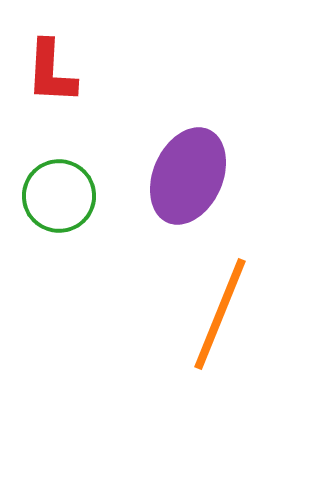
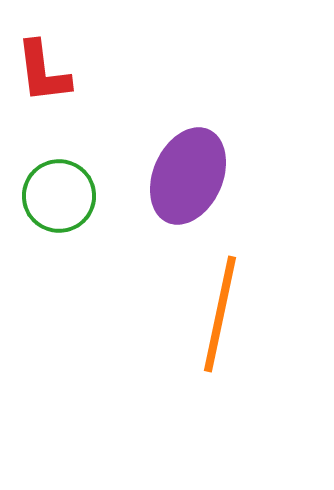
red L-shape: moved 8 px left; rotated 10 degrees counterclockwise
orange line: rotated 10 degrees counterclockwise
